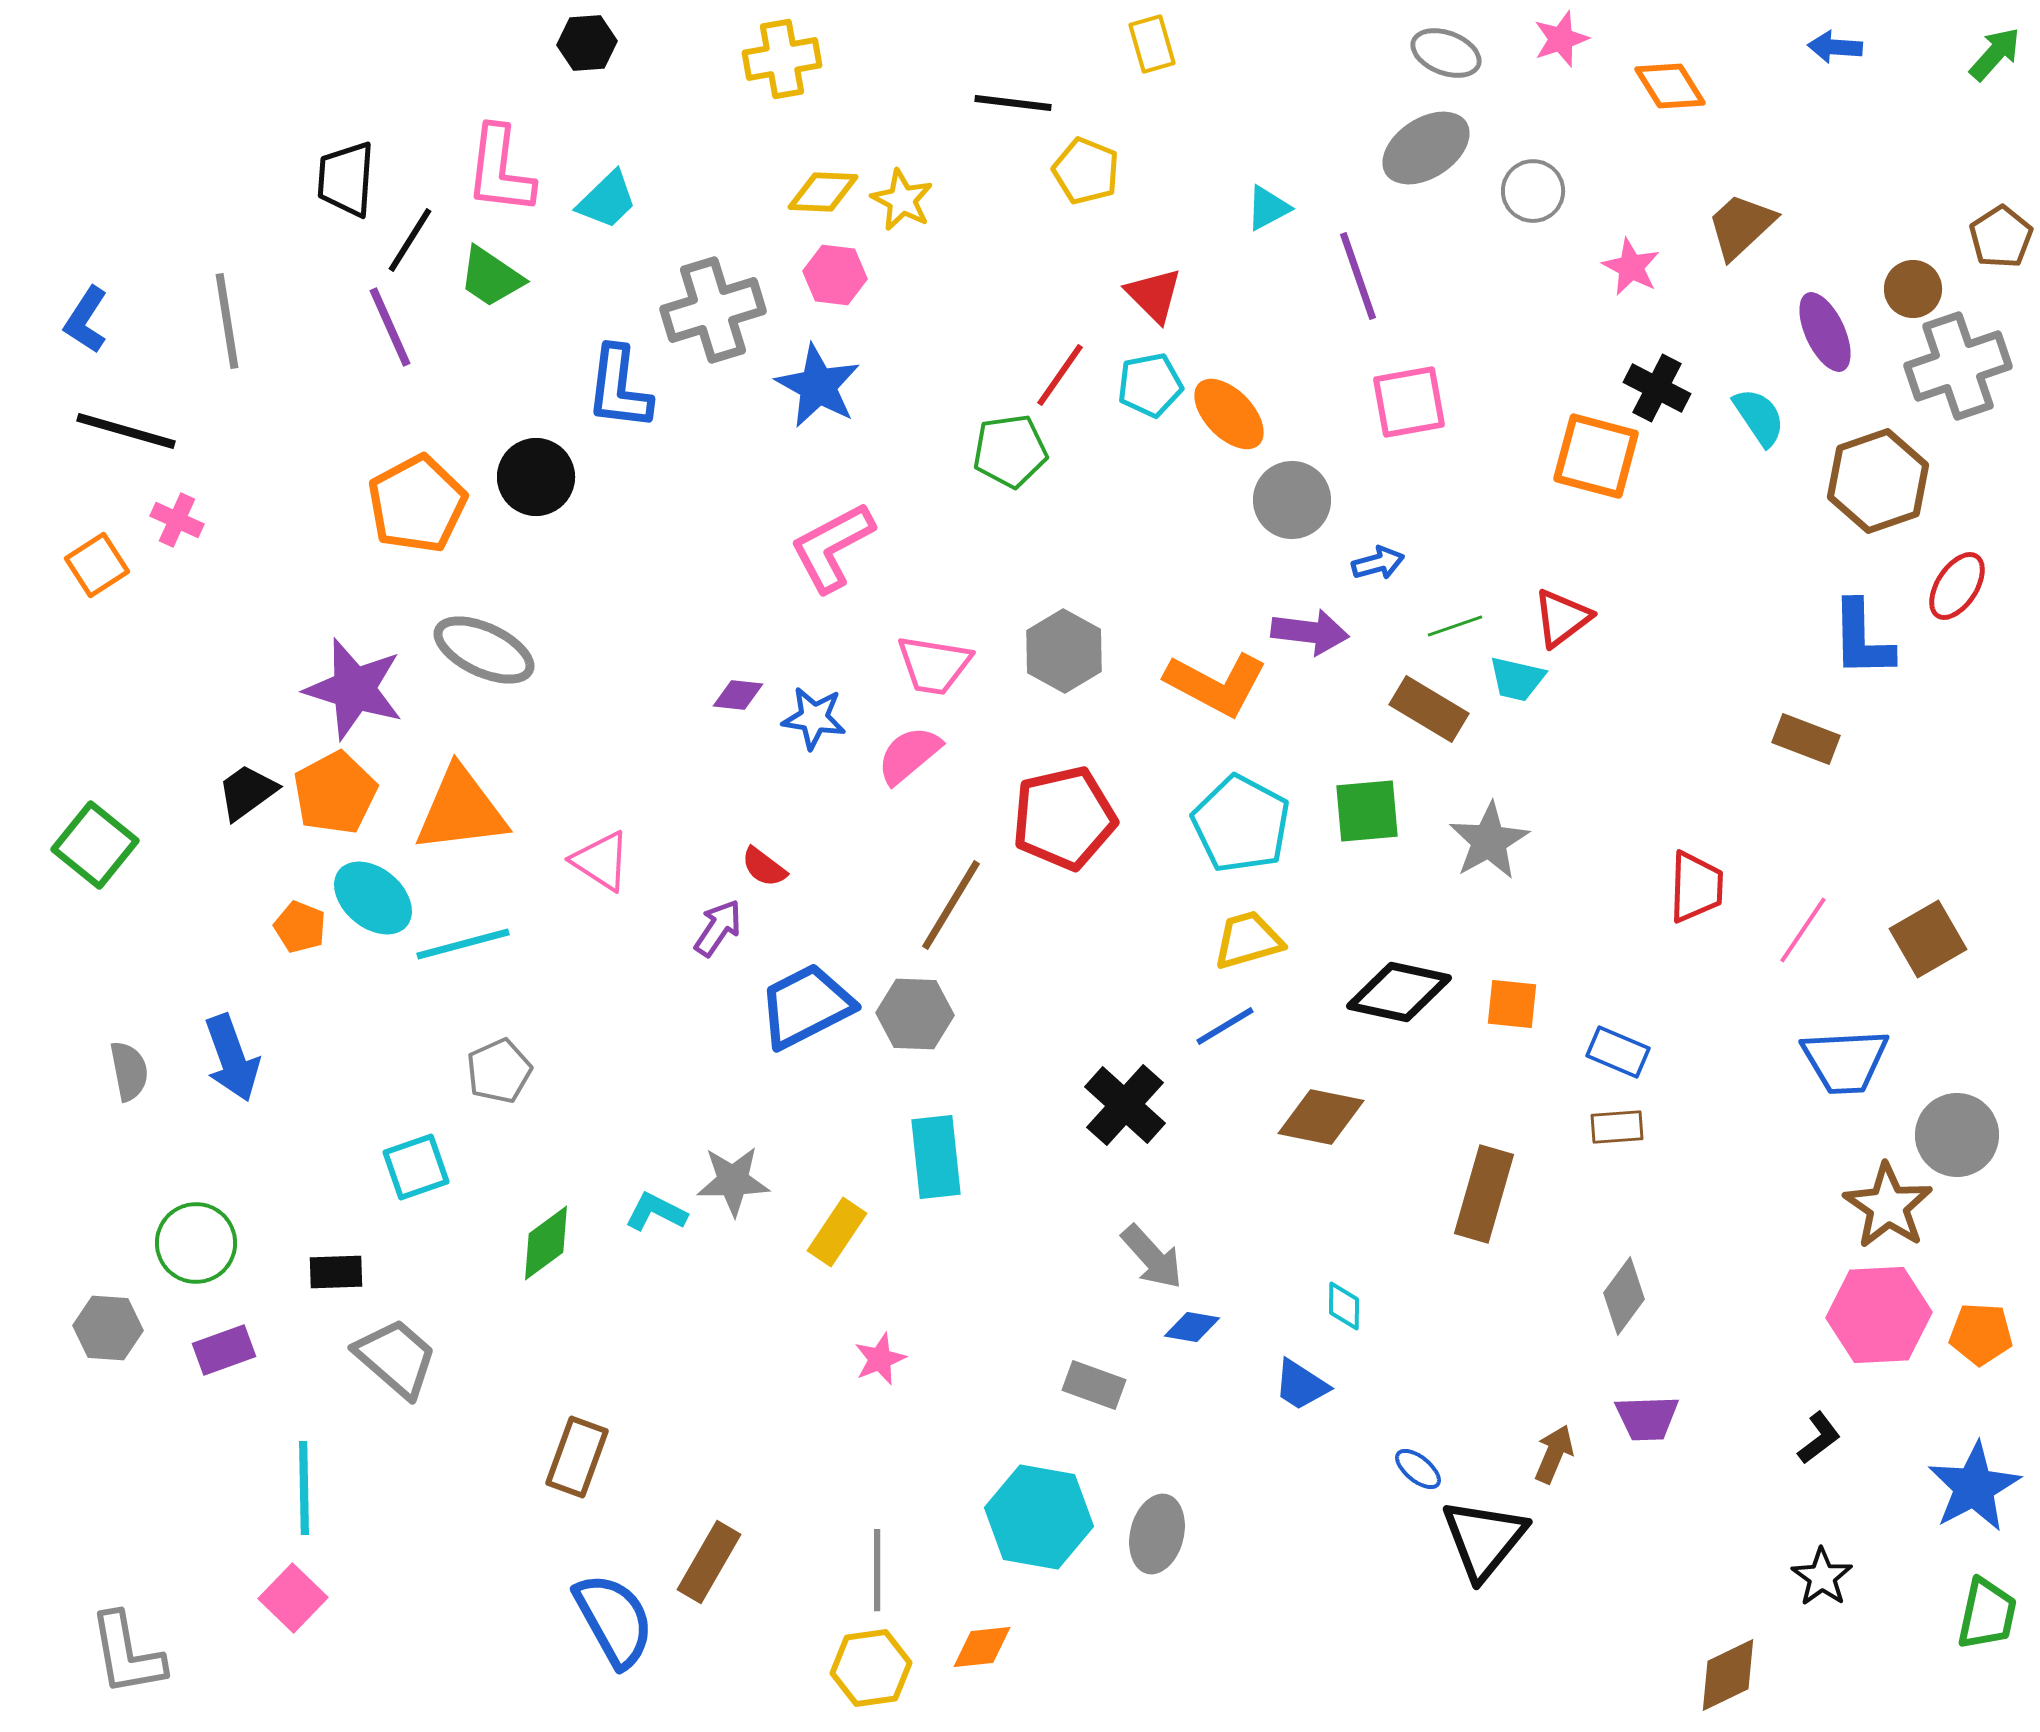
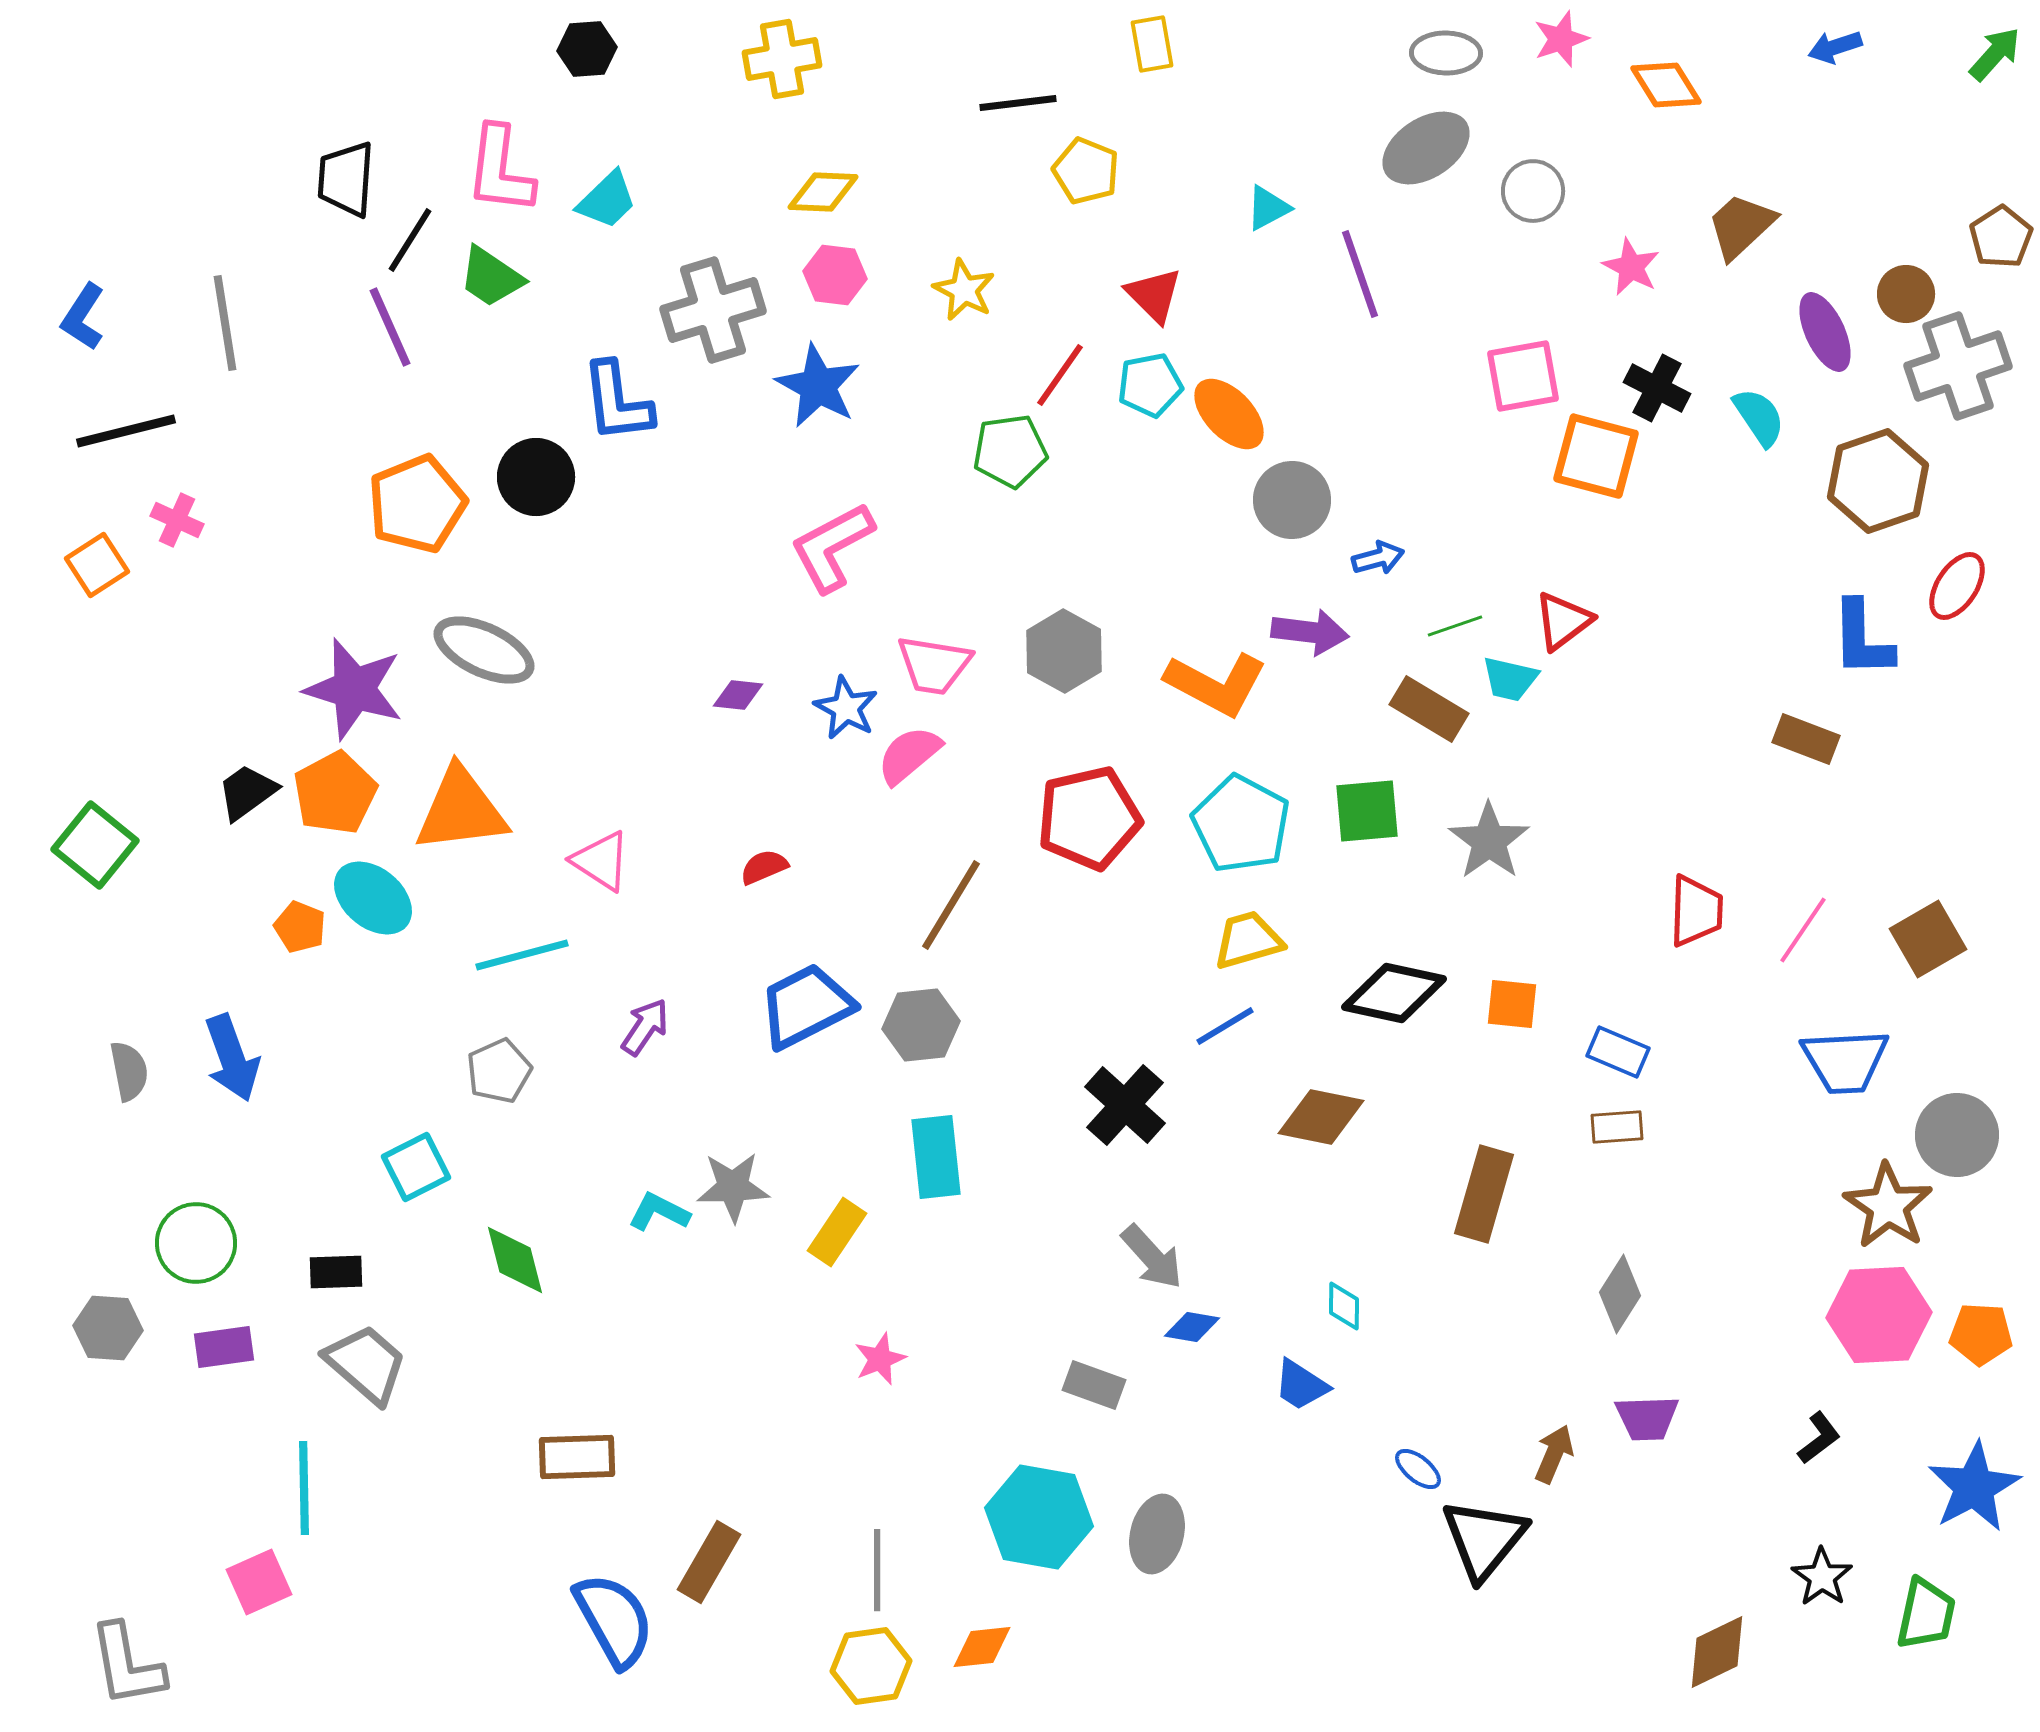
black hexagon at (587, 43): moved 6 px down
yellow rectangle at (1152, 44): rotated 6 degrees clockwise
blue arrow at (1835, 47): rotated 22 degrees counterclockwise
gray ellipse at (1446, 53): rotated 20 degrees counterclockwise
orange diamond at (1670, 86): moved 4 px left, 1 px up
black line at (1013, 103): moved 5 px right; rotated 14 degrees counterclockwise
yellow star at (902, 200): moved 62 px right, 90 px down
purple line at (1358, 276): moved 2 px right, 2 px up
brown circle at (1913, 289): moved 7 px left, 5 px down
blue L-shape at (86, 320): moved 3 px left, 3 px up
gray line at (227, 321): moved 2 px left, 2 px down
blue L-shape at (619, 388): moved 2 px left, 14 px down; rotated 14 degrees counterclockwise
pink square at (1409, 402): moved 114 px right, 26 px up
black line at (126, 431): rotated 30 degrees counterclockwise
orange pentagon at (417, 504): rotated 6 degrees clockwise
blue arrow at (1378, 563): moved 5 px up
red triangle at (1562, 618): moved 1 px right, 3 px down
cyan trapezoid at (1517, 679): moved 7 px left
blue star at (814, 718): moved 32 px right, 10 px up; rotated 20 degrees clockwise
red pentagon at (1064, 818): moved 25 px right
gray star at (1489, 841): rotated 6 degrees counterclockwise
red semicircle at (764, 867): rotated 120 degrees clockwise
red trapezoid at (1696, 887): moved 24 px down
purple arrow at (718, 928): moved 73 px left, 99 px down
cyan line at (463, 944): moved 59 px right, 11 px down
black diamond at (1399, 992): moved 5 px left, 1 px down
gray hexagon at (915, 1014): moved 6 px right, 11 px down; rotated 8 degrees counterclockwise
cyan square at (416, 1167): rotated 8 degrees counterclockwise
gray star at (733, 1181): moved 6 px down
cyan L-shape at (656, 1212): moved 3 px right
green diamond at (546, 1243): moved 31 px left, 17 px down; rotated 68 degrees counterclockwise
gray diamond at (1624, 1296): moved 4 px left, 2 px up; rotated 4 degrees counterclockwise
purple rectangle at (224, 1350): moved 3 px up; rotated 12 degrees clockwise
gray trapezoid at (396, 1358): moved 30 px left, 6 px down
brown rectangle at (577, 1457): rotated 68 degrees clockwise
pink square at (293, 1598): moved 34 px left, 16 px up; rotated 22 degrees clockwise
green trapezoid at (1987, 1614): moved 61 px left
gray L-shape at (127, 1654): moved 11 px down
yellow hexagon at (871, 1668): moved 2 px up
brown diamond at (1728, 1675): moved 11 px left, 23 px up
